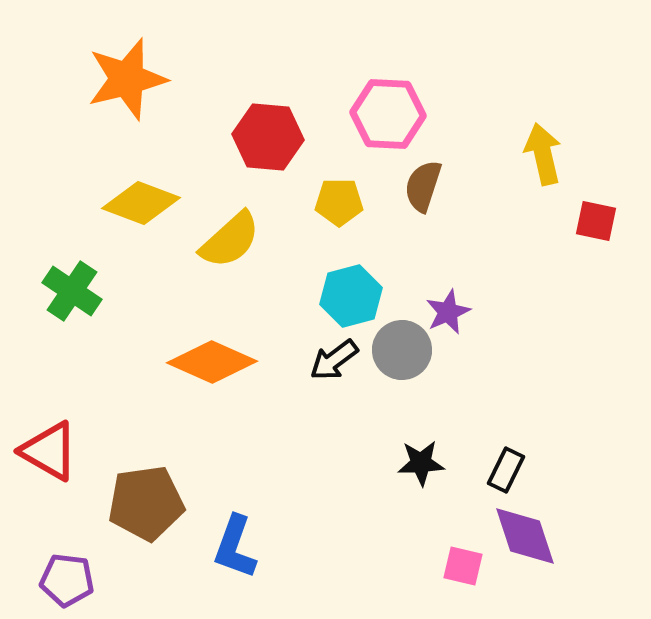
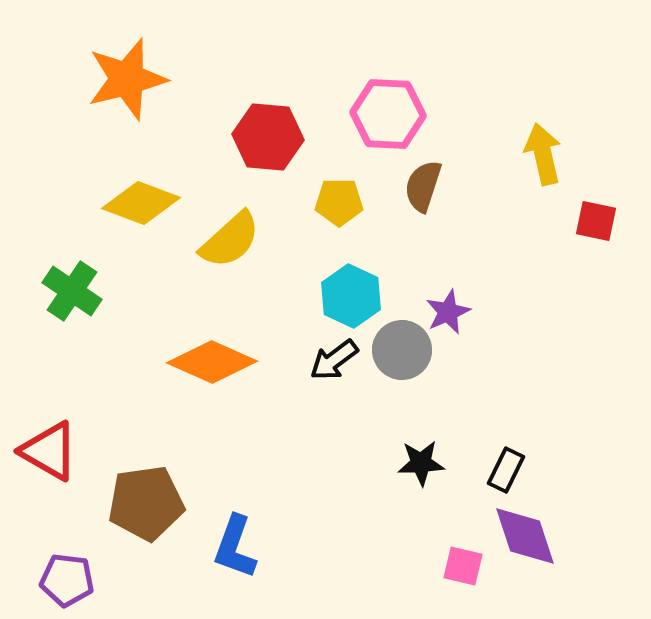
cyan hexagon: rotated 20 degrees counterclockwise
